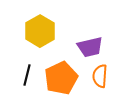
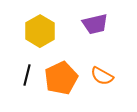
purple trapezoid: moved 5 px right, 23 px up
orange semicircle: moved 2 px right; rotated 65 degrees counterclockwise
